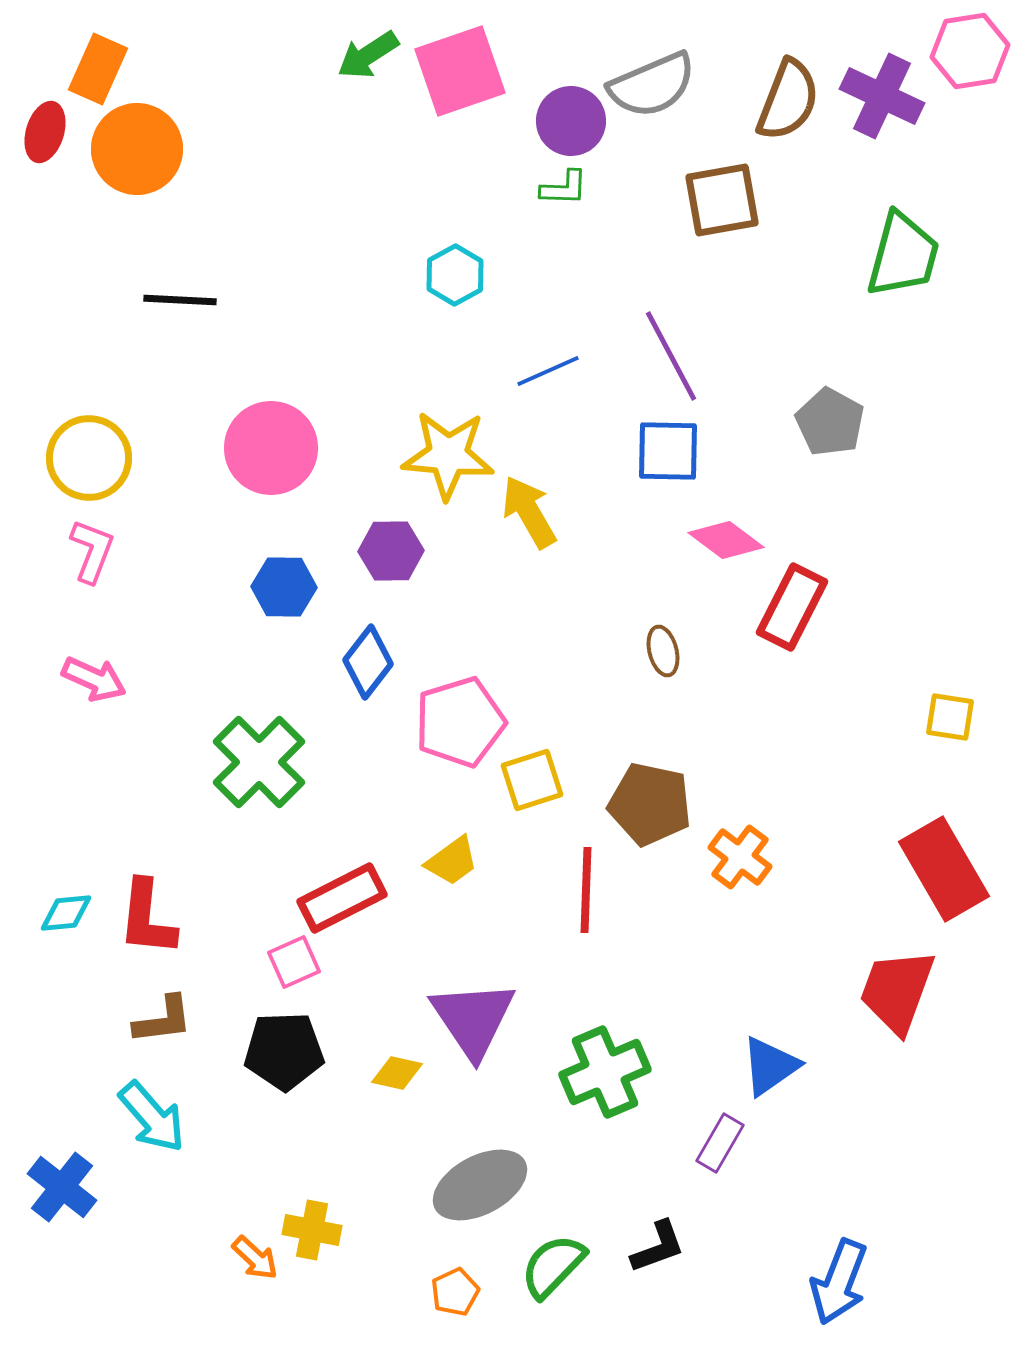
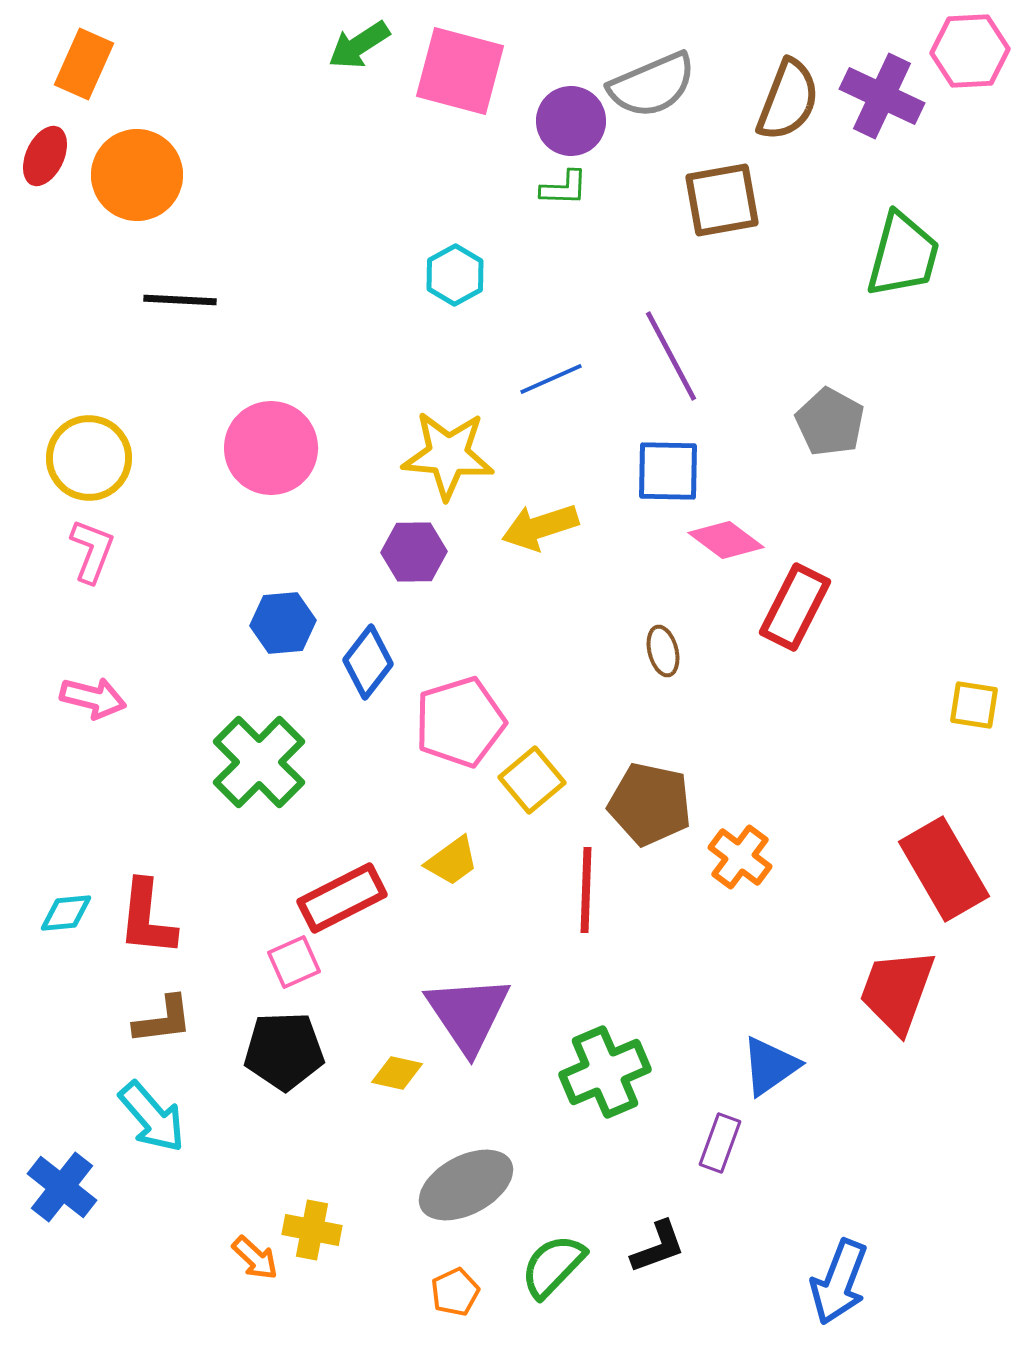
pink hexagon at (970, 51): rotated 6 degrees clockwise
green arrow at (368, 55): moved 9 px left, 10 px up
orange rectangle at (98, 69): moved 14 px left, 5 px up
pink square at (460, 71): rotated 34 degrees clockwise
red ellipse at (45, 132): moved 24 px down; rotated 8 degrees clockwise
orange circle at (137, 149): moved 26 px down
blue line at (548, 371): moved 3 px right, 8 px down
blue square at (668, 451): moved 20 px down
yellow arrow at (529, 512): moved 11 px right, 15 px down; rotated 78 degrees counterclockwise
purple hexagon at (391, 551): moved 23 px right, 1 px down
blue hexagon at (284, 587): moved 1 px left, 36 px down; rotated 6 degrees counterclockwise
red rectangle at (792, 607): moved 3 px right
pink arrow at (94, 679): moved 1 px left, 19 px down; rotated 10 degrees counterclockwise
yellow square at (950, 717): moved 24 px right, 12 px up
yellow square at (532, 780): rotated 22 degrees counterclockwise
purple triangle at (473, 1019): moved 5 px left, 5 px up
purple rectangle at (720, 1143): rotated 10 degrees counterclockwise
gray ellipse at (480, 1185): moved 14 px left
